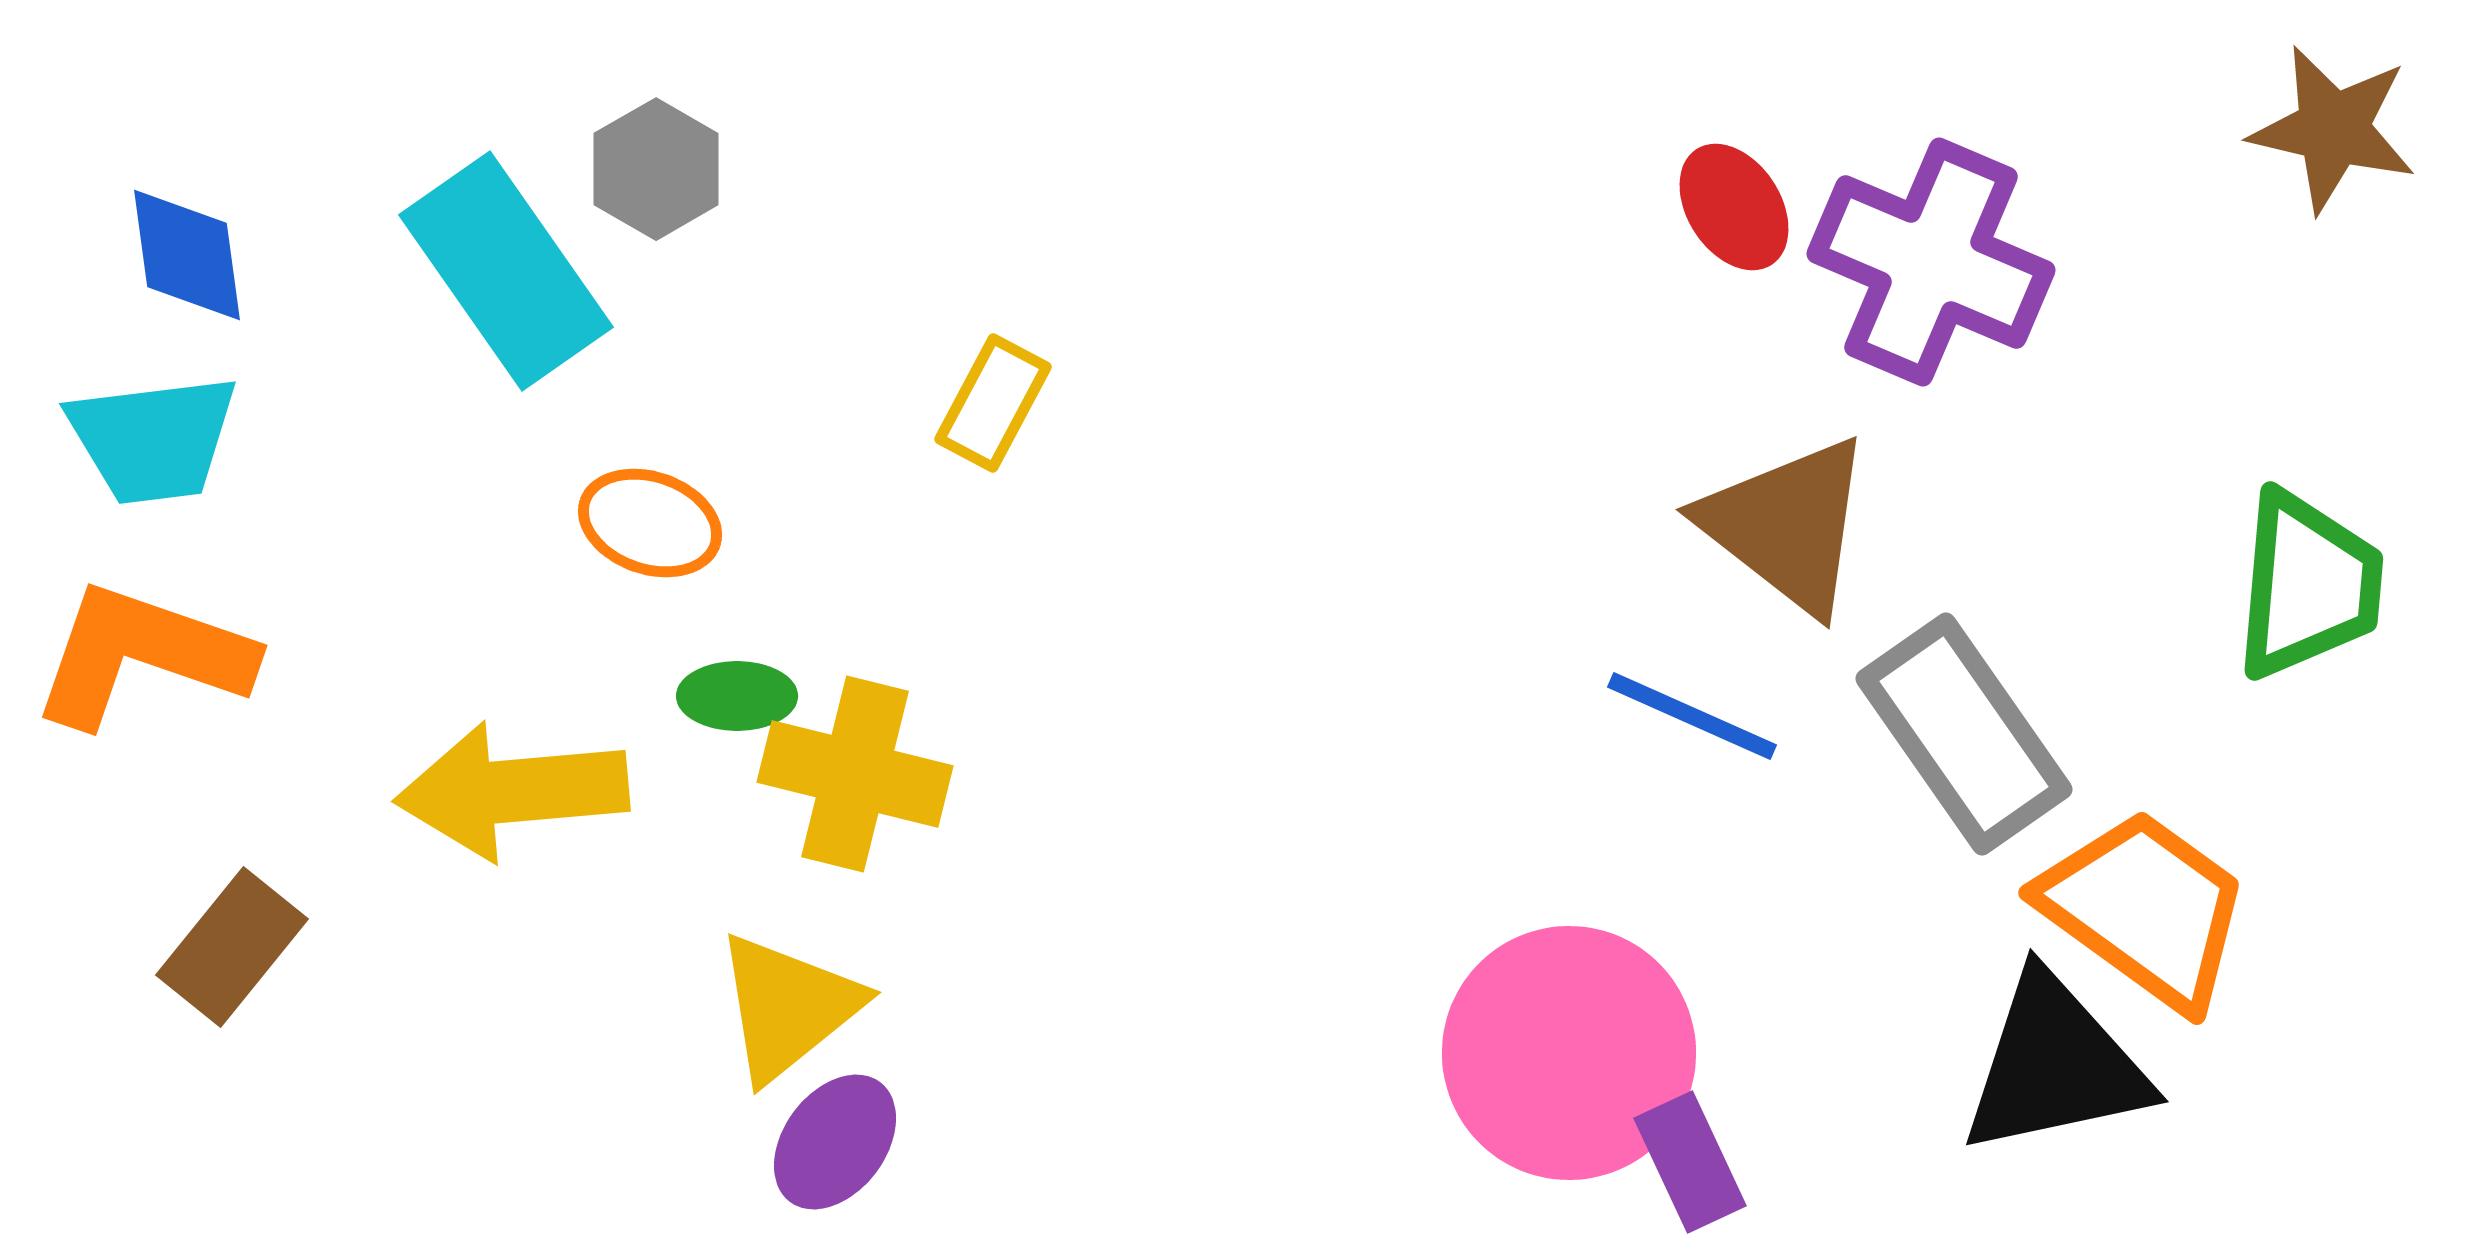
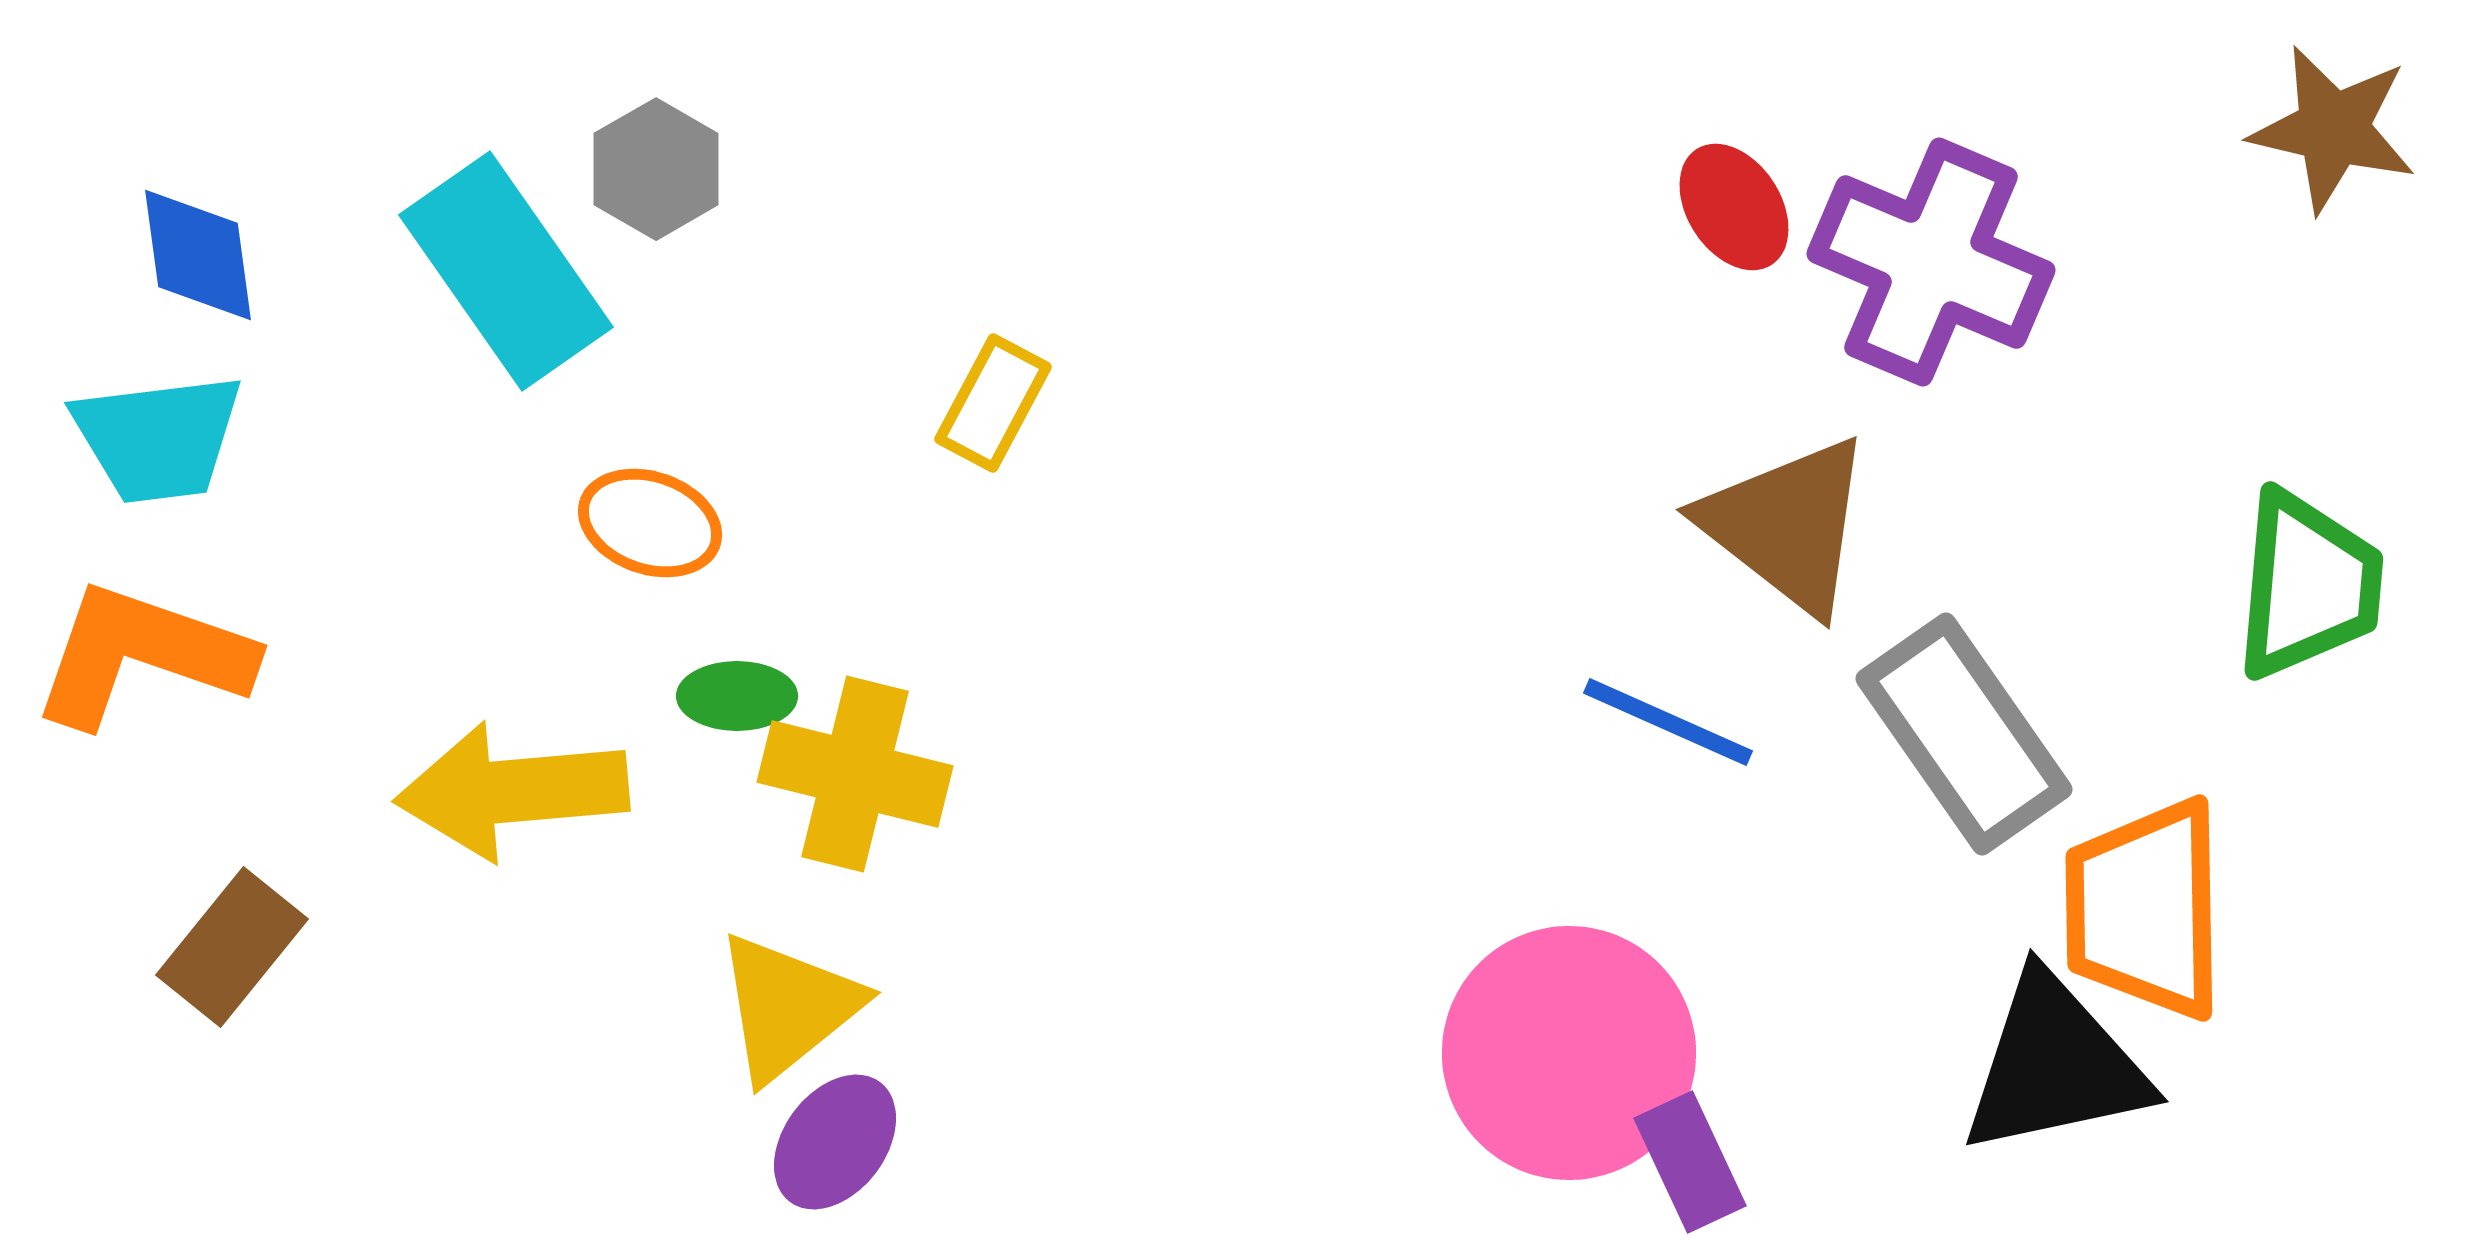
blue diamond: moved 11 px right
cyan trapezoid: moved 5 px right, 1 px up
blue line: moved 24 px left, 6 px down
orange trapezoid: rotated 127 degrees counterclockwise
